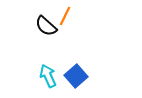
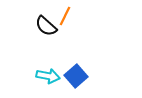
cyan arrow: rotated 125 degrees clockwise
